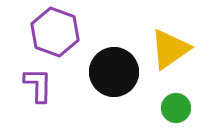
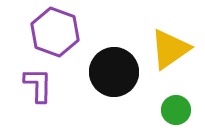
green circle: moved 2 px down
